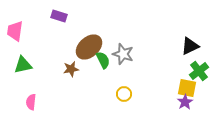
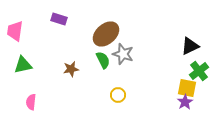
purple rectangle: moved 3 px down
brown ellipse: moved 17 px right, 13 px up
yellow circle: moved 6 px left, 1 px down
